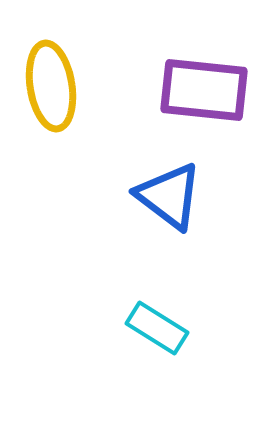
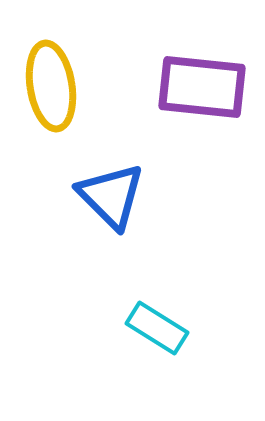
purple rectangle: moved 2 px left, 3 px up
blue triangle: moved 58 px left; rotated 8 degrees clockwise
